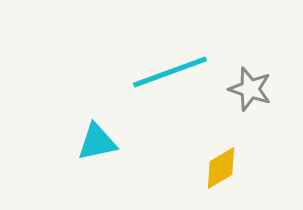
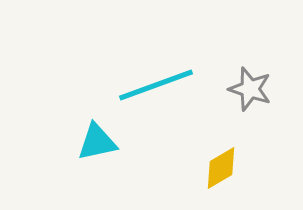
cyan line: moved 14 px left, 13 px down
